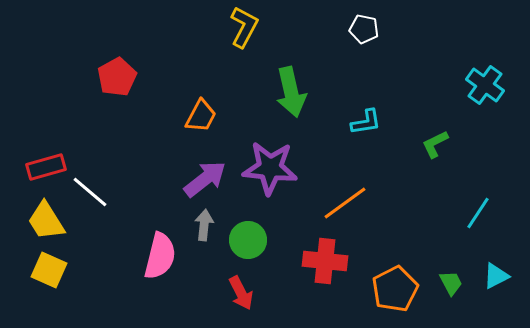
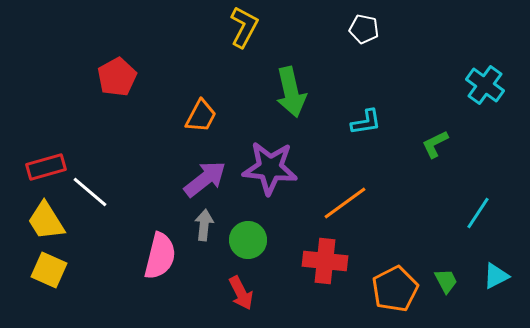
green trapezoid: moved 5 px left, 2 px up
